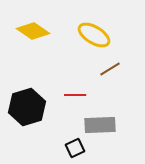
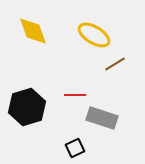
yellow diamond: rotated 36 degrees clockwise
brown line: moved 5 px right, 5 px up
gray rectangle: moved 2 px right, 7 px up; rotated 20 degrees clockwise
